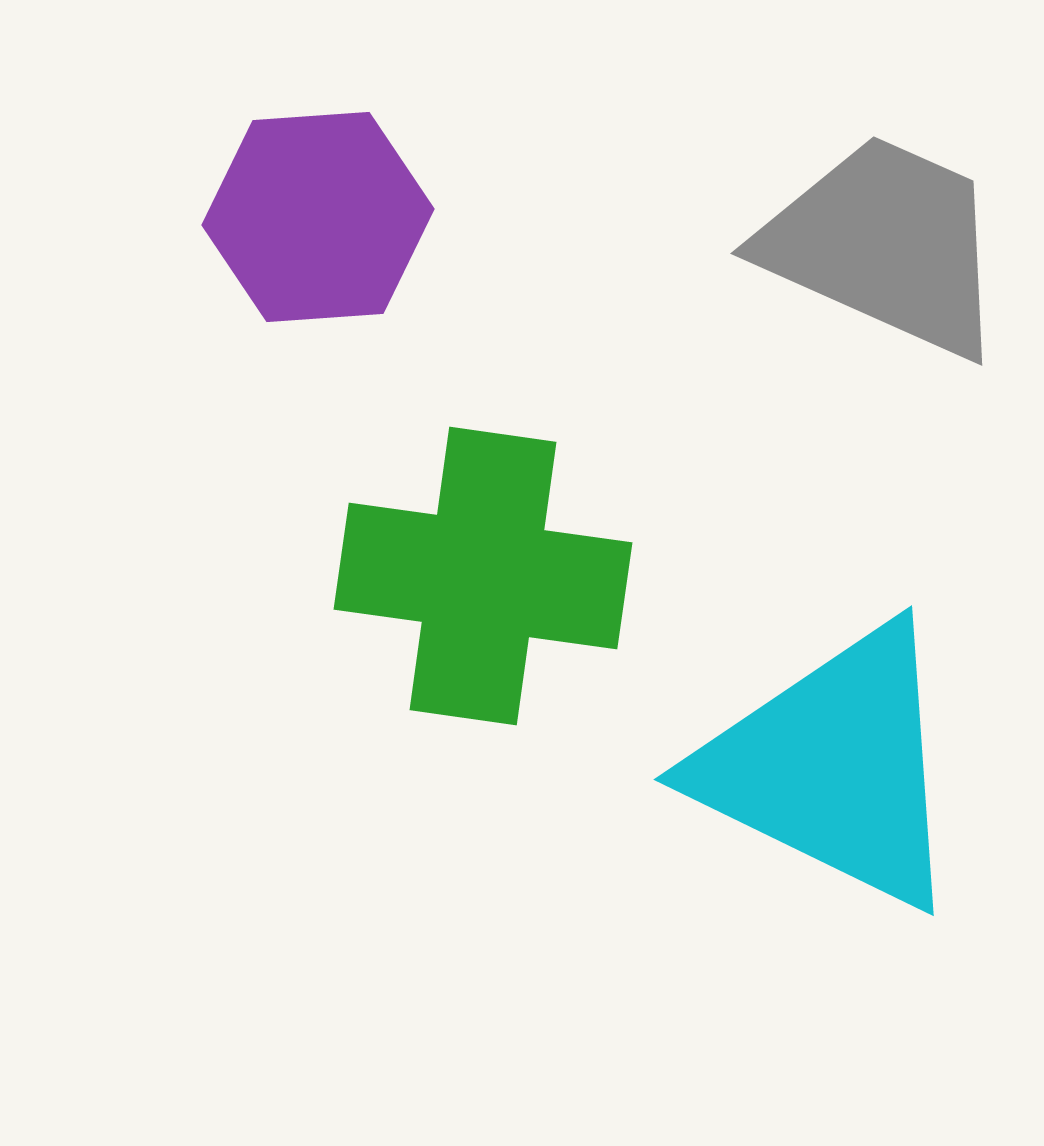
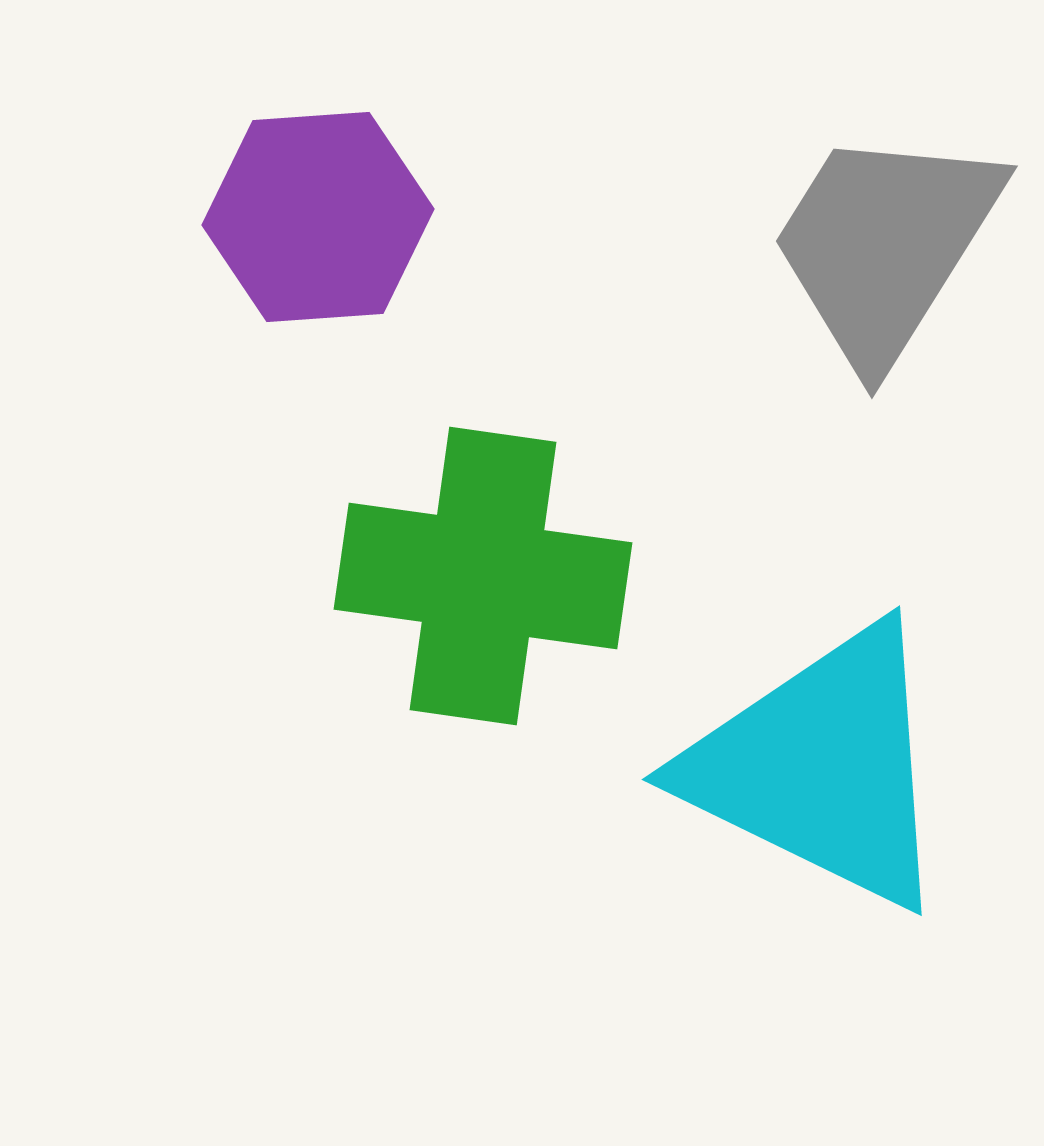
gray trapezoid: rotated 82 degrees counterclockwise
cyan triangle: moved 12 px left
